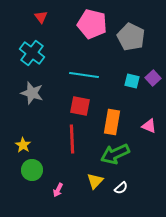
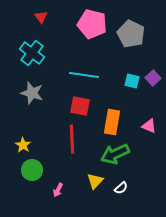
gray pentagon: moved 3 px up
